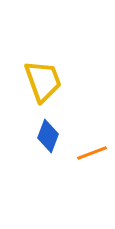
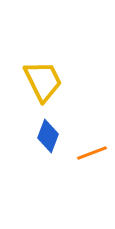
yellow trapezoid: rotated 6 degrees counterclockwise
